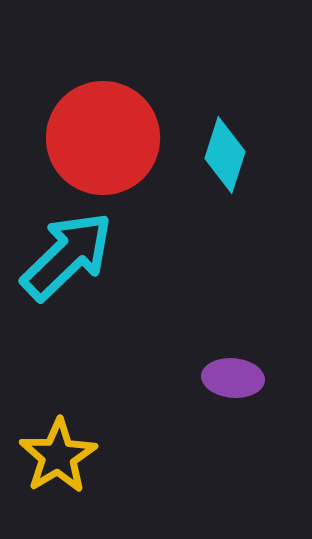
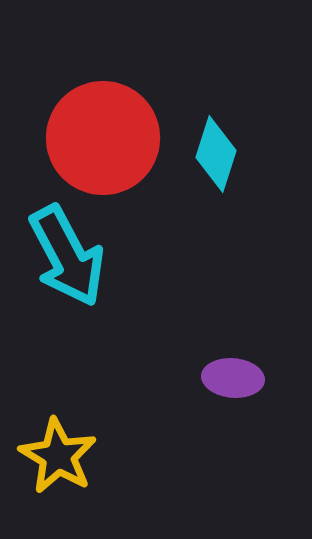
cyan diamond: moved 9 px left, 1 px up
cyan arrow: rotated 106 degrees clockwise
yellow star: rotated 10 degrees counterclockwise
